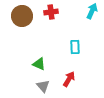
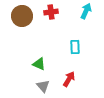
cyan arrow: moved 6 px left
